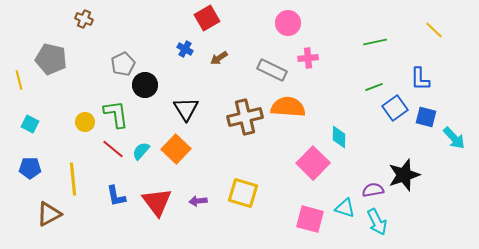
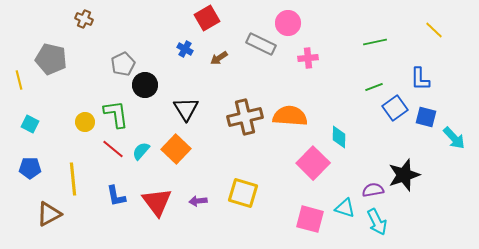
gray rectangle at (272, 70): moved 11 px left, 26 px up
orange semicircle at (288, 107): moved 2 px right, 9 px down
